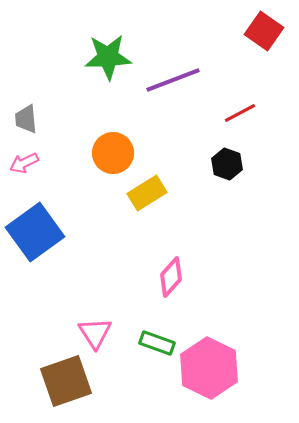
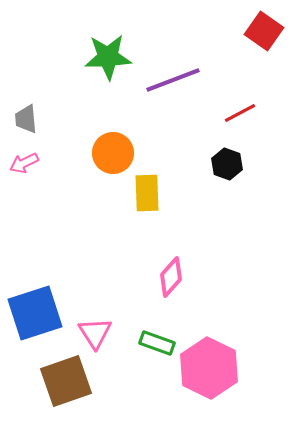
yellow rectangle: rotated 60 degrees counterclockwise
blue square: moved 81 px down; rotated 18 degrees clockwise
